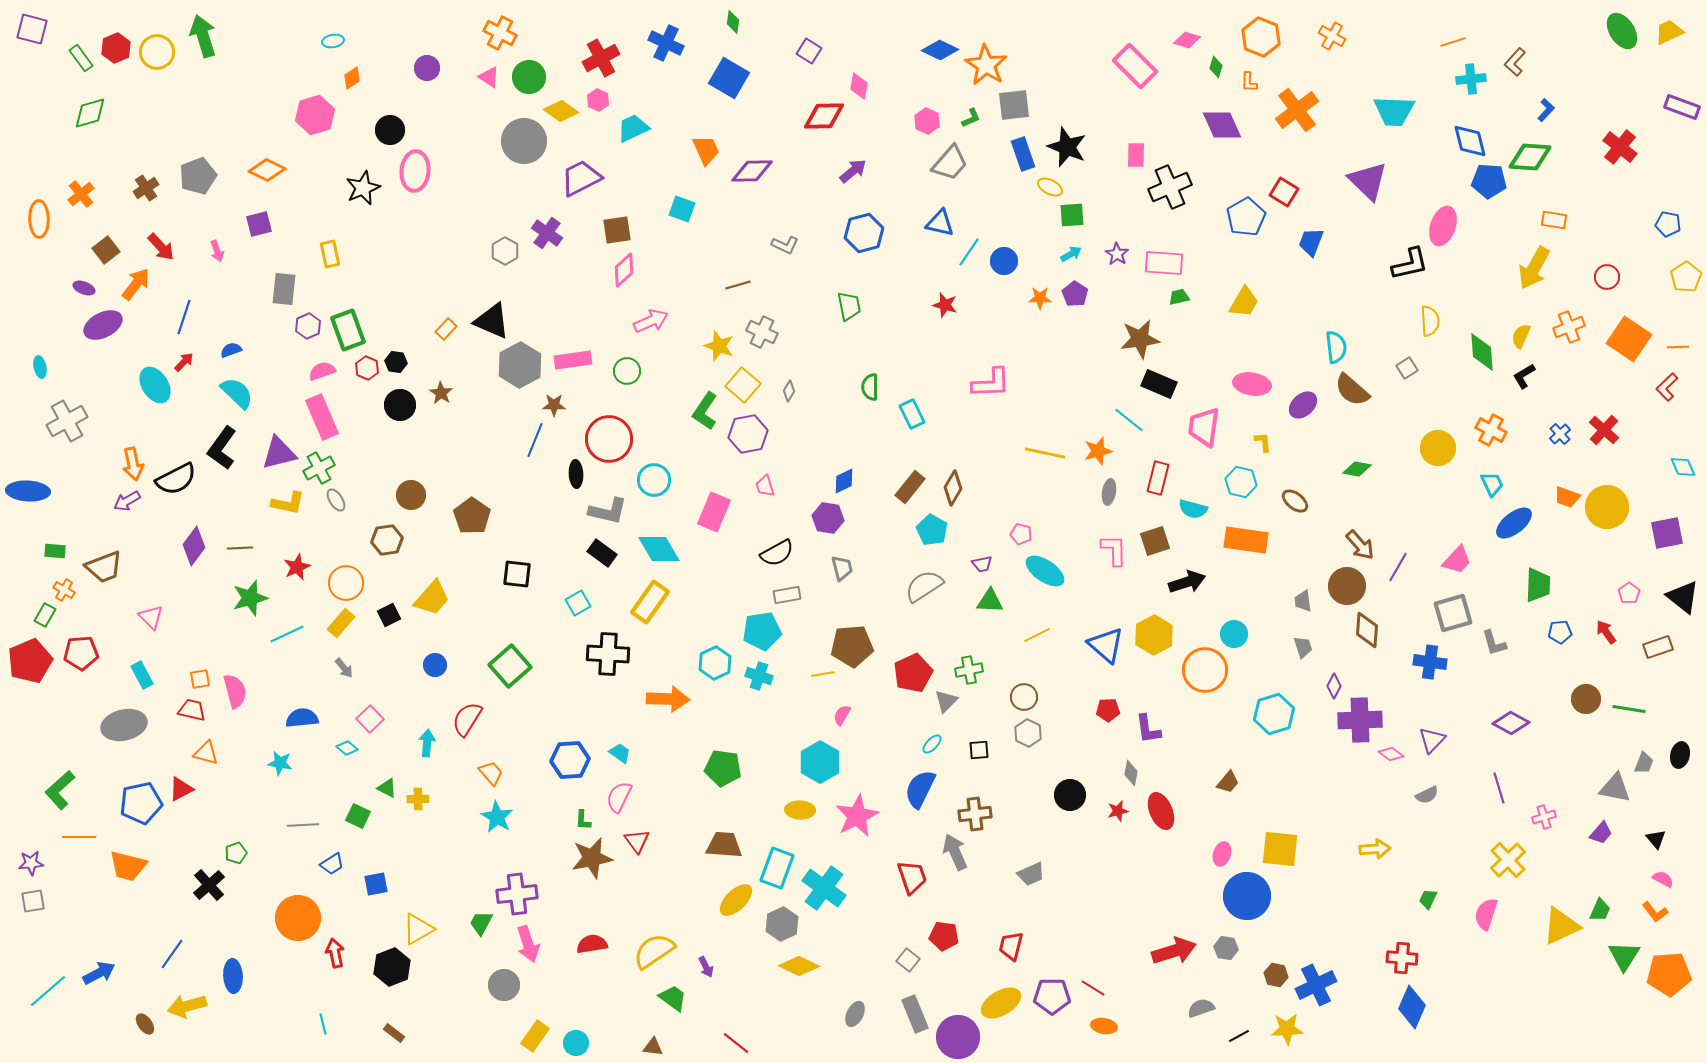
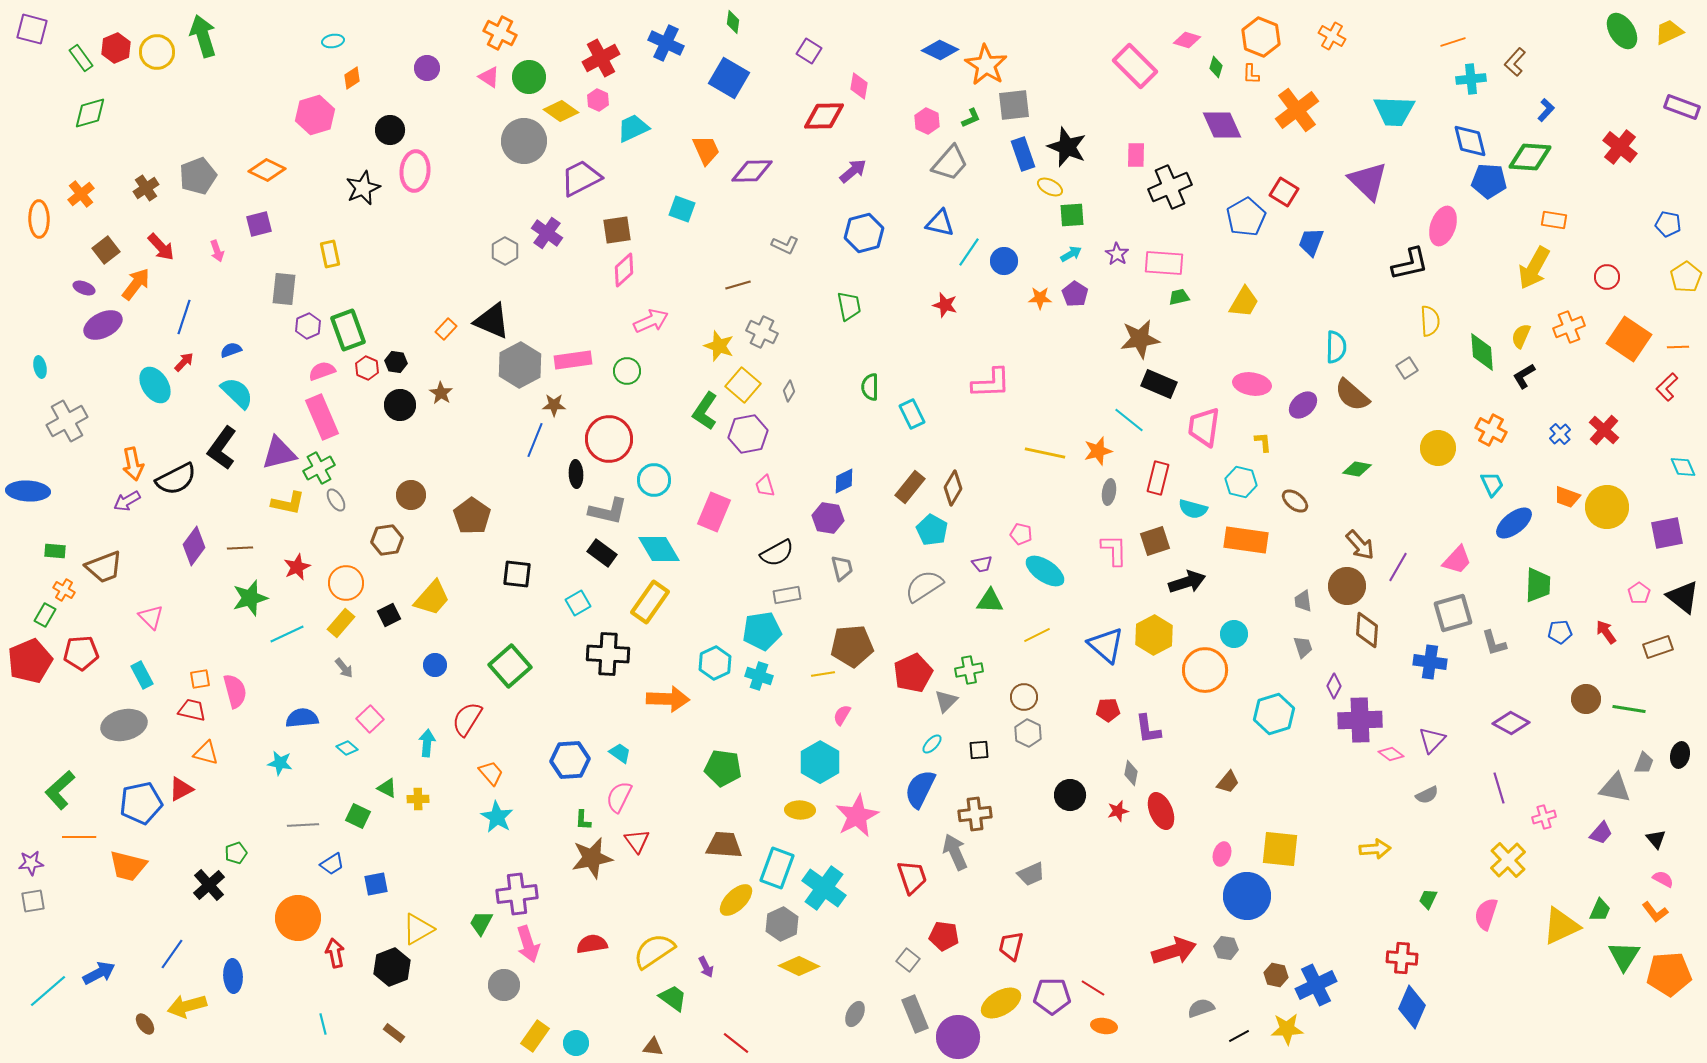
orange L-shape at (1249, 82): moved 2 px right, 8 px up
cyan semicircle at (1336, 347): rotated 8 degrees clockwise
brown semicircle at (1352, 390): moved 5 px down
pink pentagon at (1629, 593): moved 10 px right
